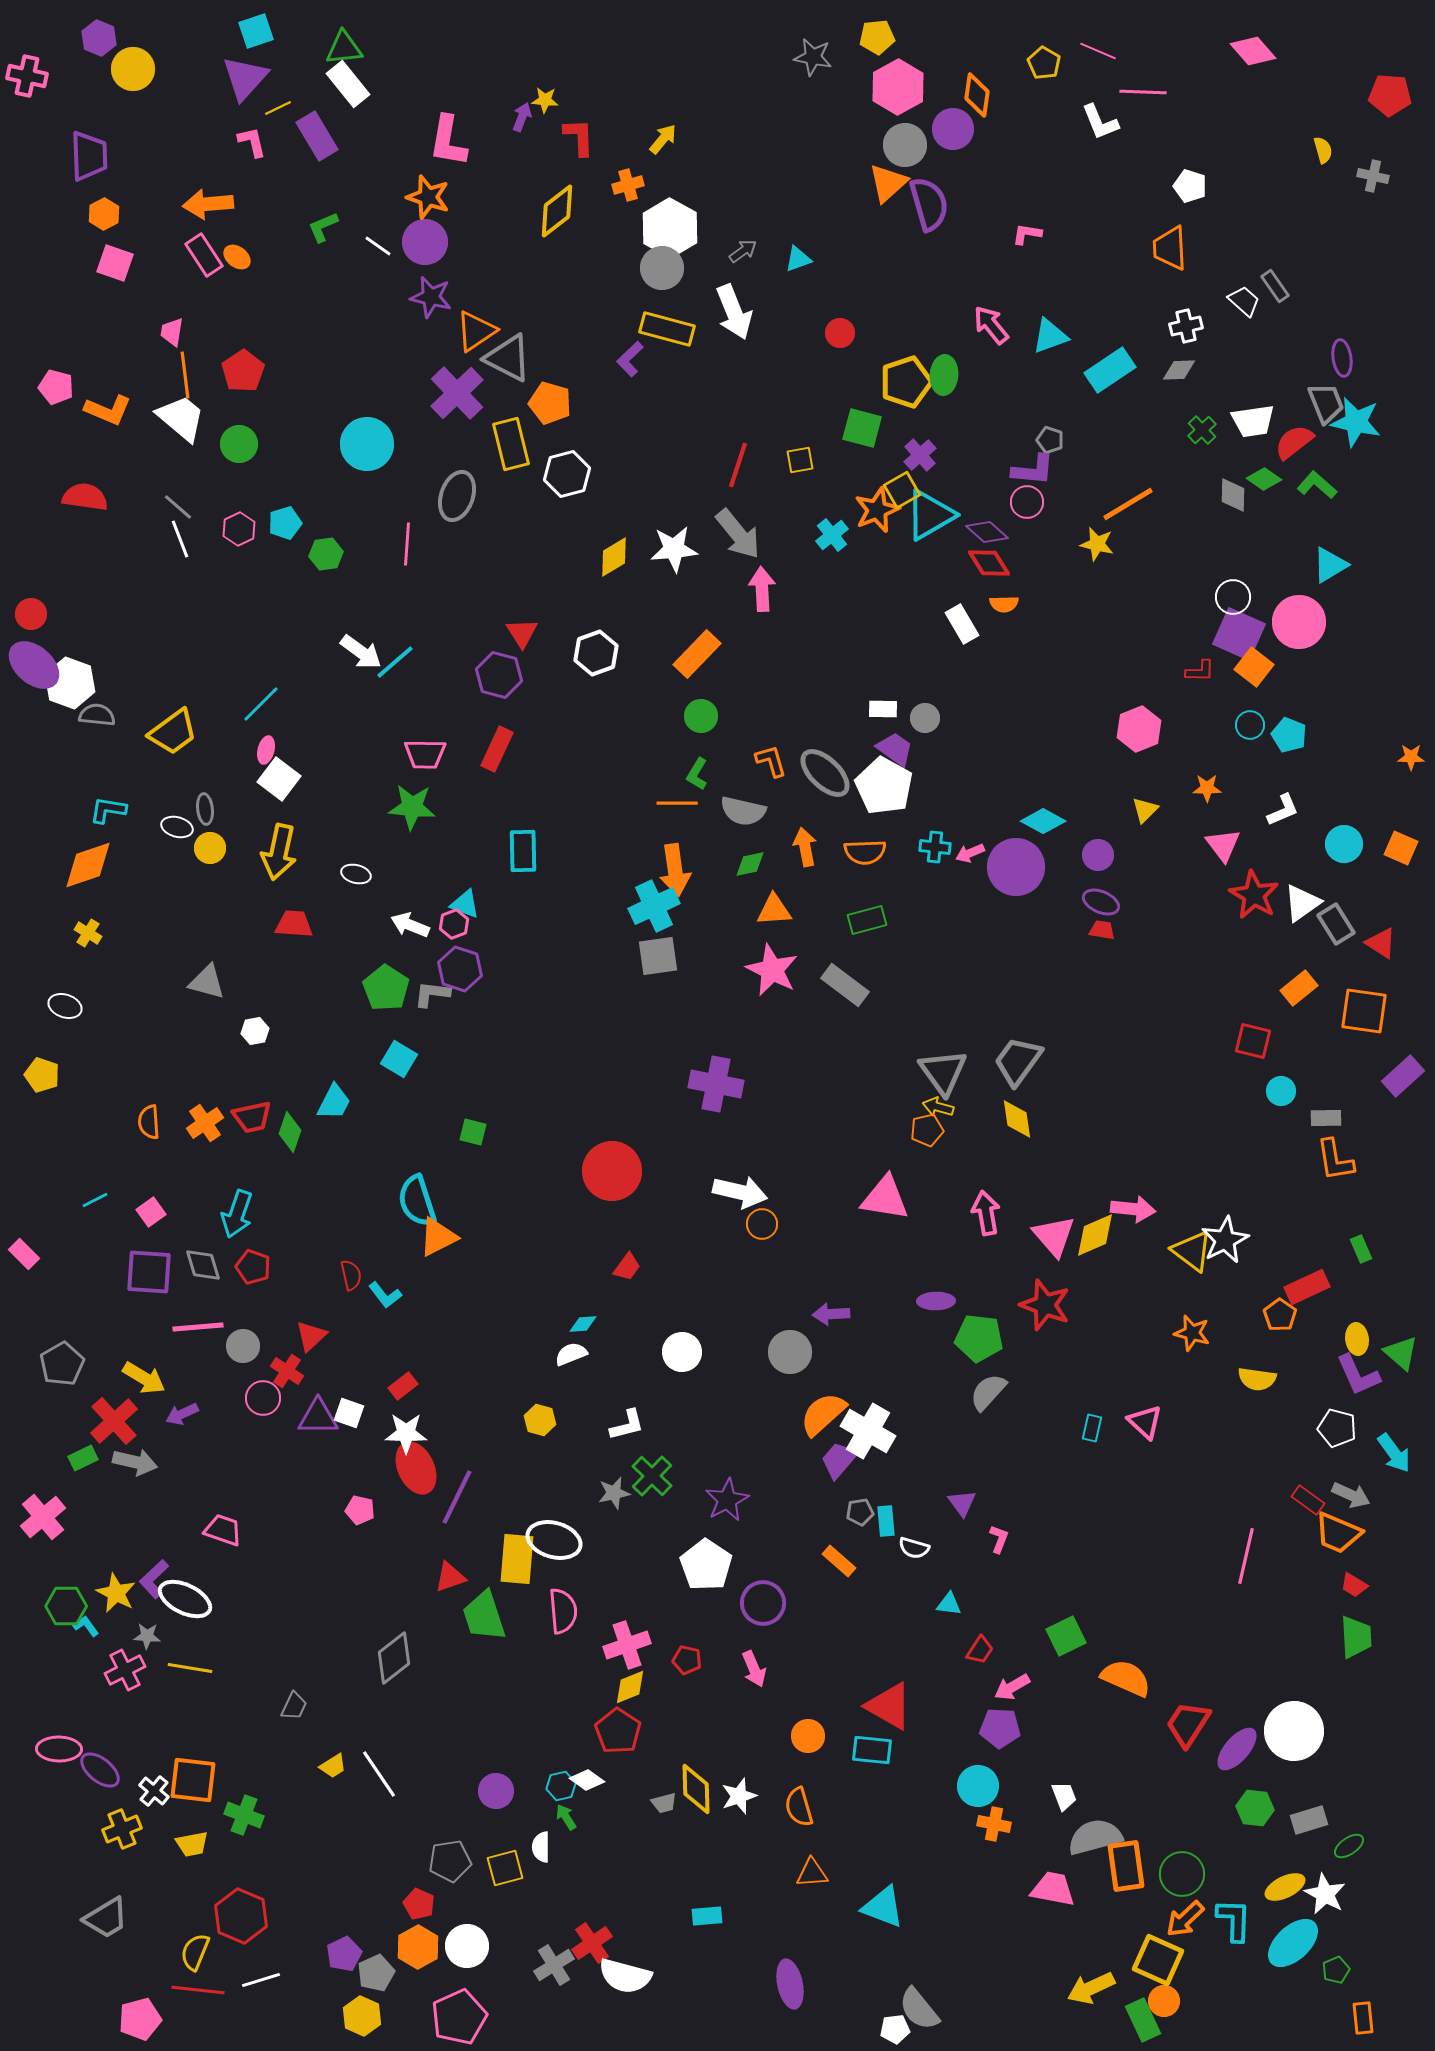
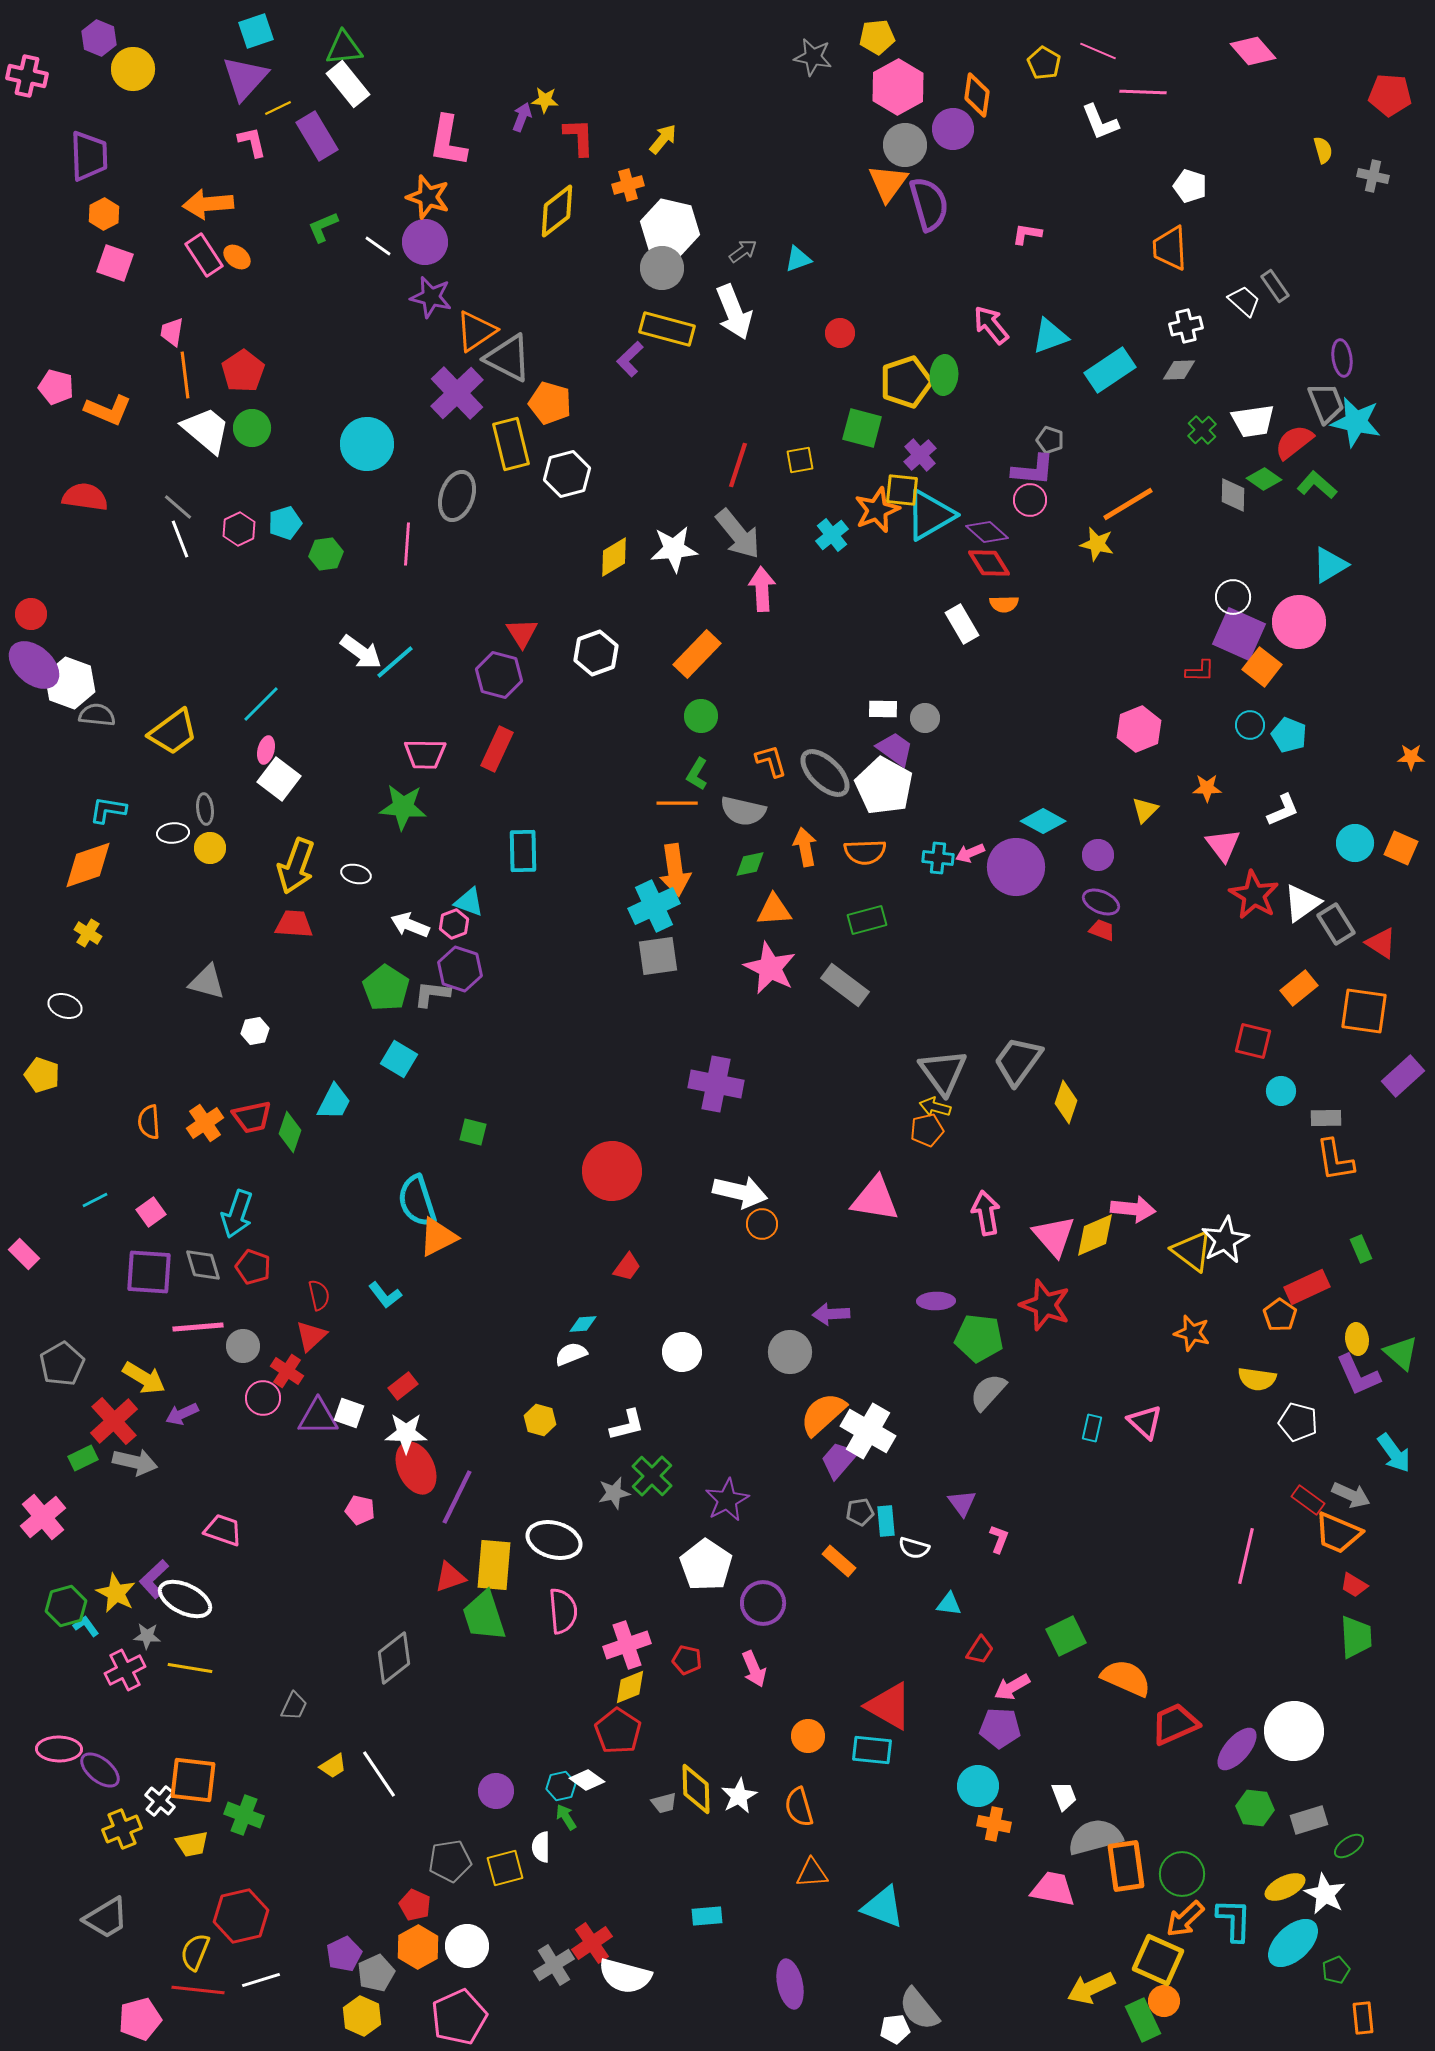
orange triangle at (888, 183): rotated 12 degrees counterclockwise
white hexagon at (670, 228): rotated 16 degrees counterclockwise
white trapezoid at (181, 418): moved 25 px right, 12 px down
green circle at (239, 444): moved 13 px right, 16 px up
yellow square at (902, 490): rotated 36 degrees clockwise
pink circle at (1027, 502): moved 3 px right, 2 px up
orange square at (1254, 667): moved 8 px right
green star at (412, 807): moved 9 px left
white ellipse at (177, 827): moved 4 px left, 6 px down; rotated 20 degrees counterclockwise
cyan circle at (1344, 844): moved 11 px right, 1 px up
cyan cross at (935, 847): moved 3 px right, 11 px down
yellow arrow at (279, 852): moved 17 px right, 14 px down; rotated 8 degrees clockwise
cyan triangle at (465, 904): moved 4 px right, 2 px up
red trapezoid at (1102, 930): rotated 12 degrees clockwise
pink star at (772, 970): moved 2 px left, 2 px up
yellow arrow at (938, 1107): moved 3 px left
yellow diamond at (1017, 1119): moved 49 px right, 17 px up; rotated 27 degrees clockwise
pink triangle at (885, 1198): moved 10 px left, 1 px down
red semicircle at (351, 1275): moved 32 px left, 20 px down
white pentagon at (1337, 1428): moved 39 px left, 6 px up
yellow rectangle at (517, 1559): moved 23 px left, 6 px down
green hexagon at (66, 1606): rotated 15 degrees counterclockwise
red trapezoid at (1188, 1724): moved 13 px left; rotated 33 degrees clockwise
white cross at (154, 1791): moved 6 px right, 10 px down
white star at (739, 1796): rotated 9 degrees counterclockwise
red pentagon at (419, 1904): moved 4 px left, 1 px down
red hexagon at (241, 1916): rotated 24 degrees clockwise
